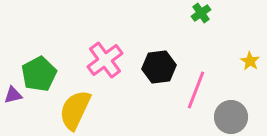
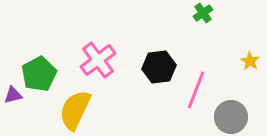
green cross: moved 2 px right
pink cross: moved 7 px left
